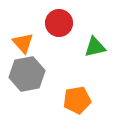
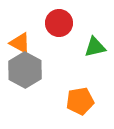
orange triangle: moved 3 px left; rotated 20 degrees counterclockwise
gray hexagon: moved 2 px left, 4 px up; rotated 20 degrees counterclockwise
orange pentagon: moved 3 px right, 1 px down
